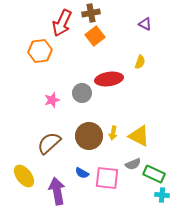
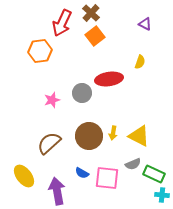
brown cross: rotated 36 degrees counterclockwise
